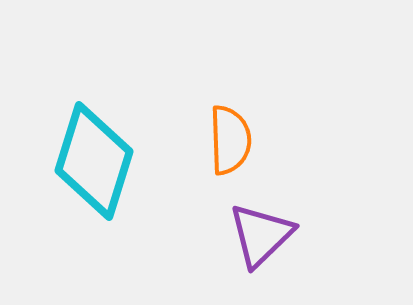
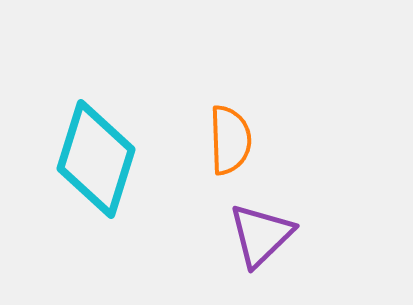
cyan diamond: moved 2 px right, 2 px up
